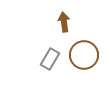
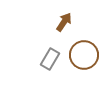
brown arrow: rotated 42 degrees clockwise
